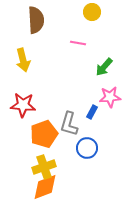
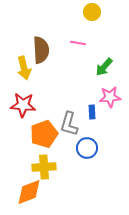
brown semicircle: moved 5 px right, 30 px down
yellow arrow: moved 1 px right, 8 px down
blue rectangle: rotated 32 degrees counterclockwise
yellow cross: rotated 15 degrees clockwise
orange diamond: moved 16 px left, 5 px down
